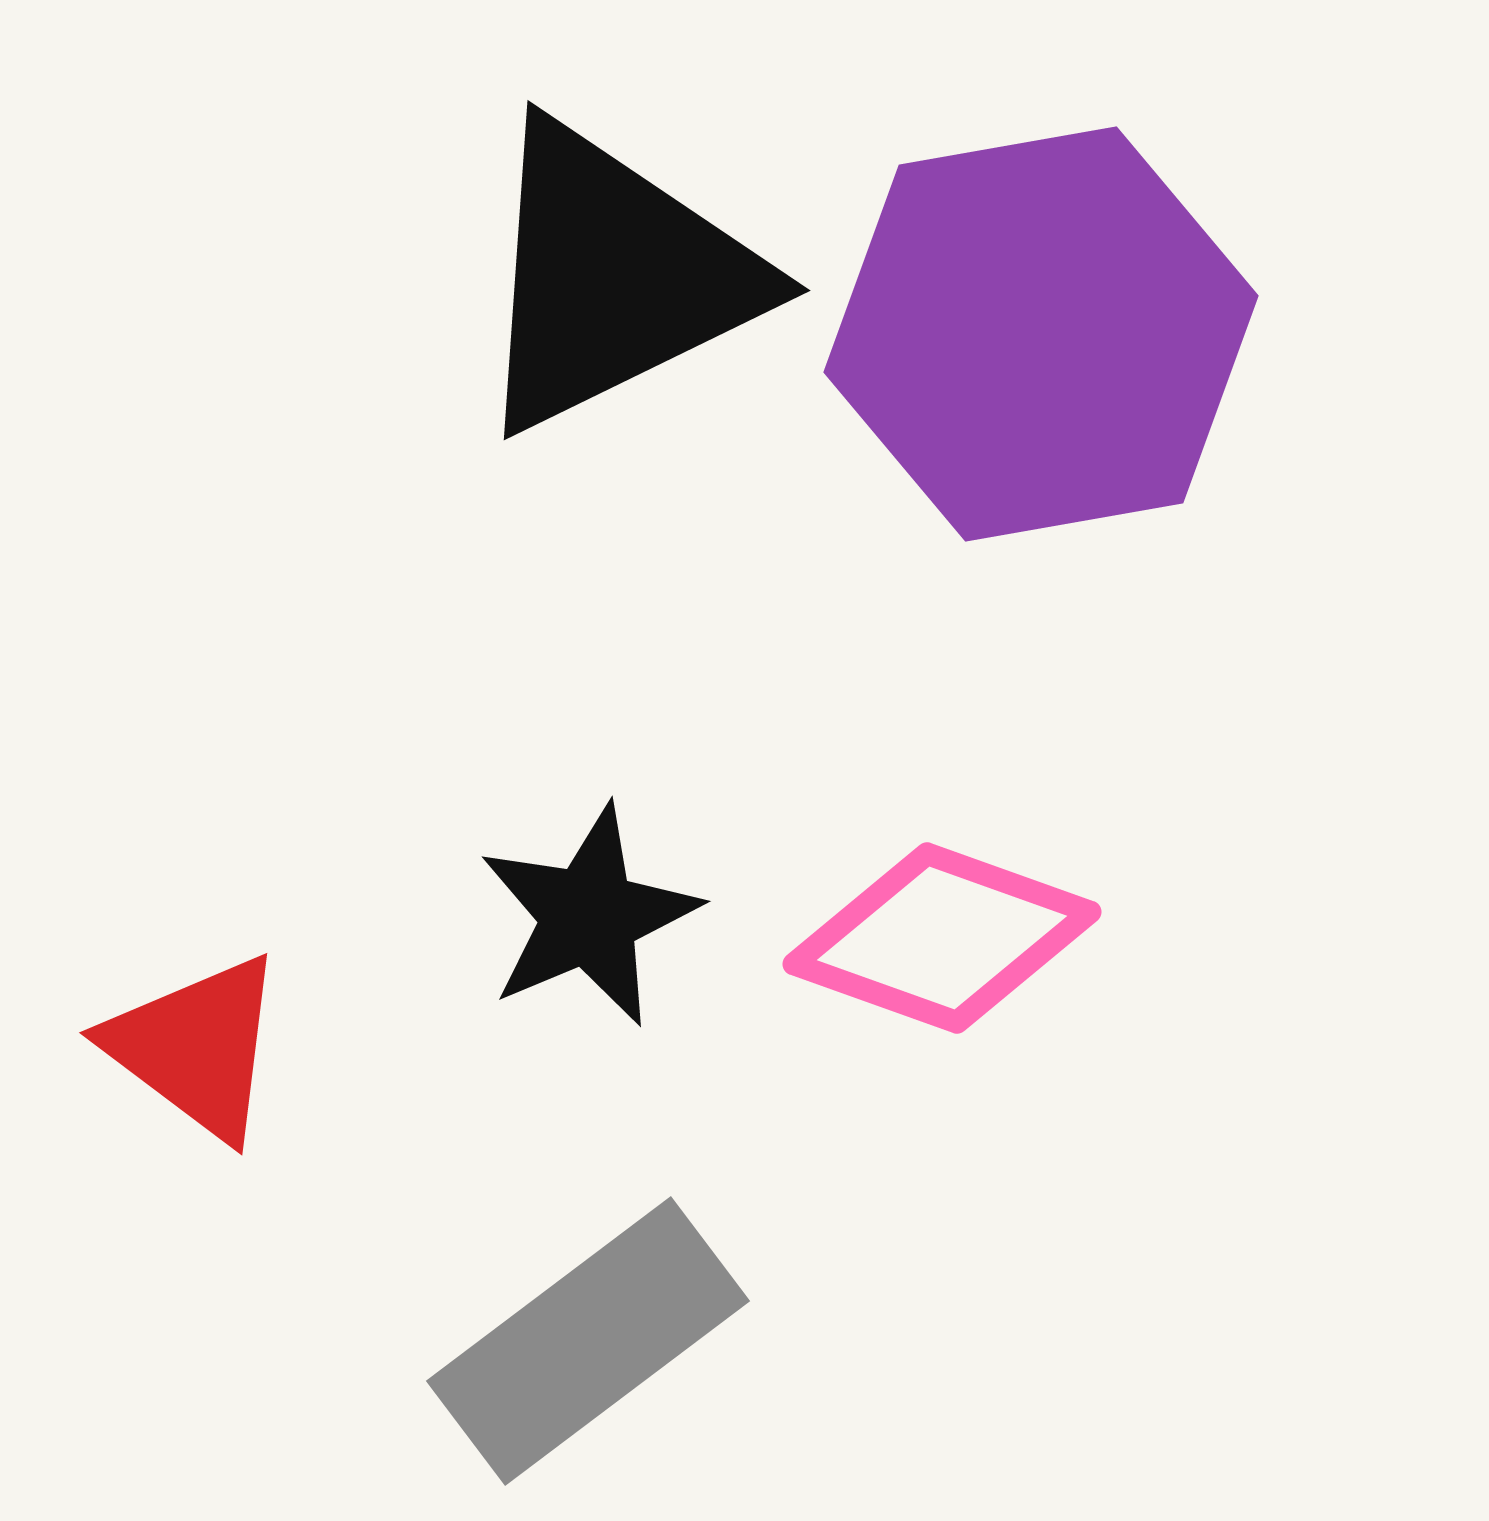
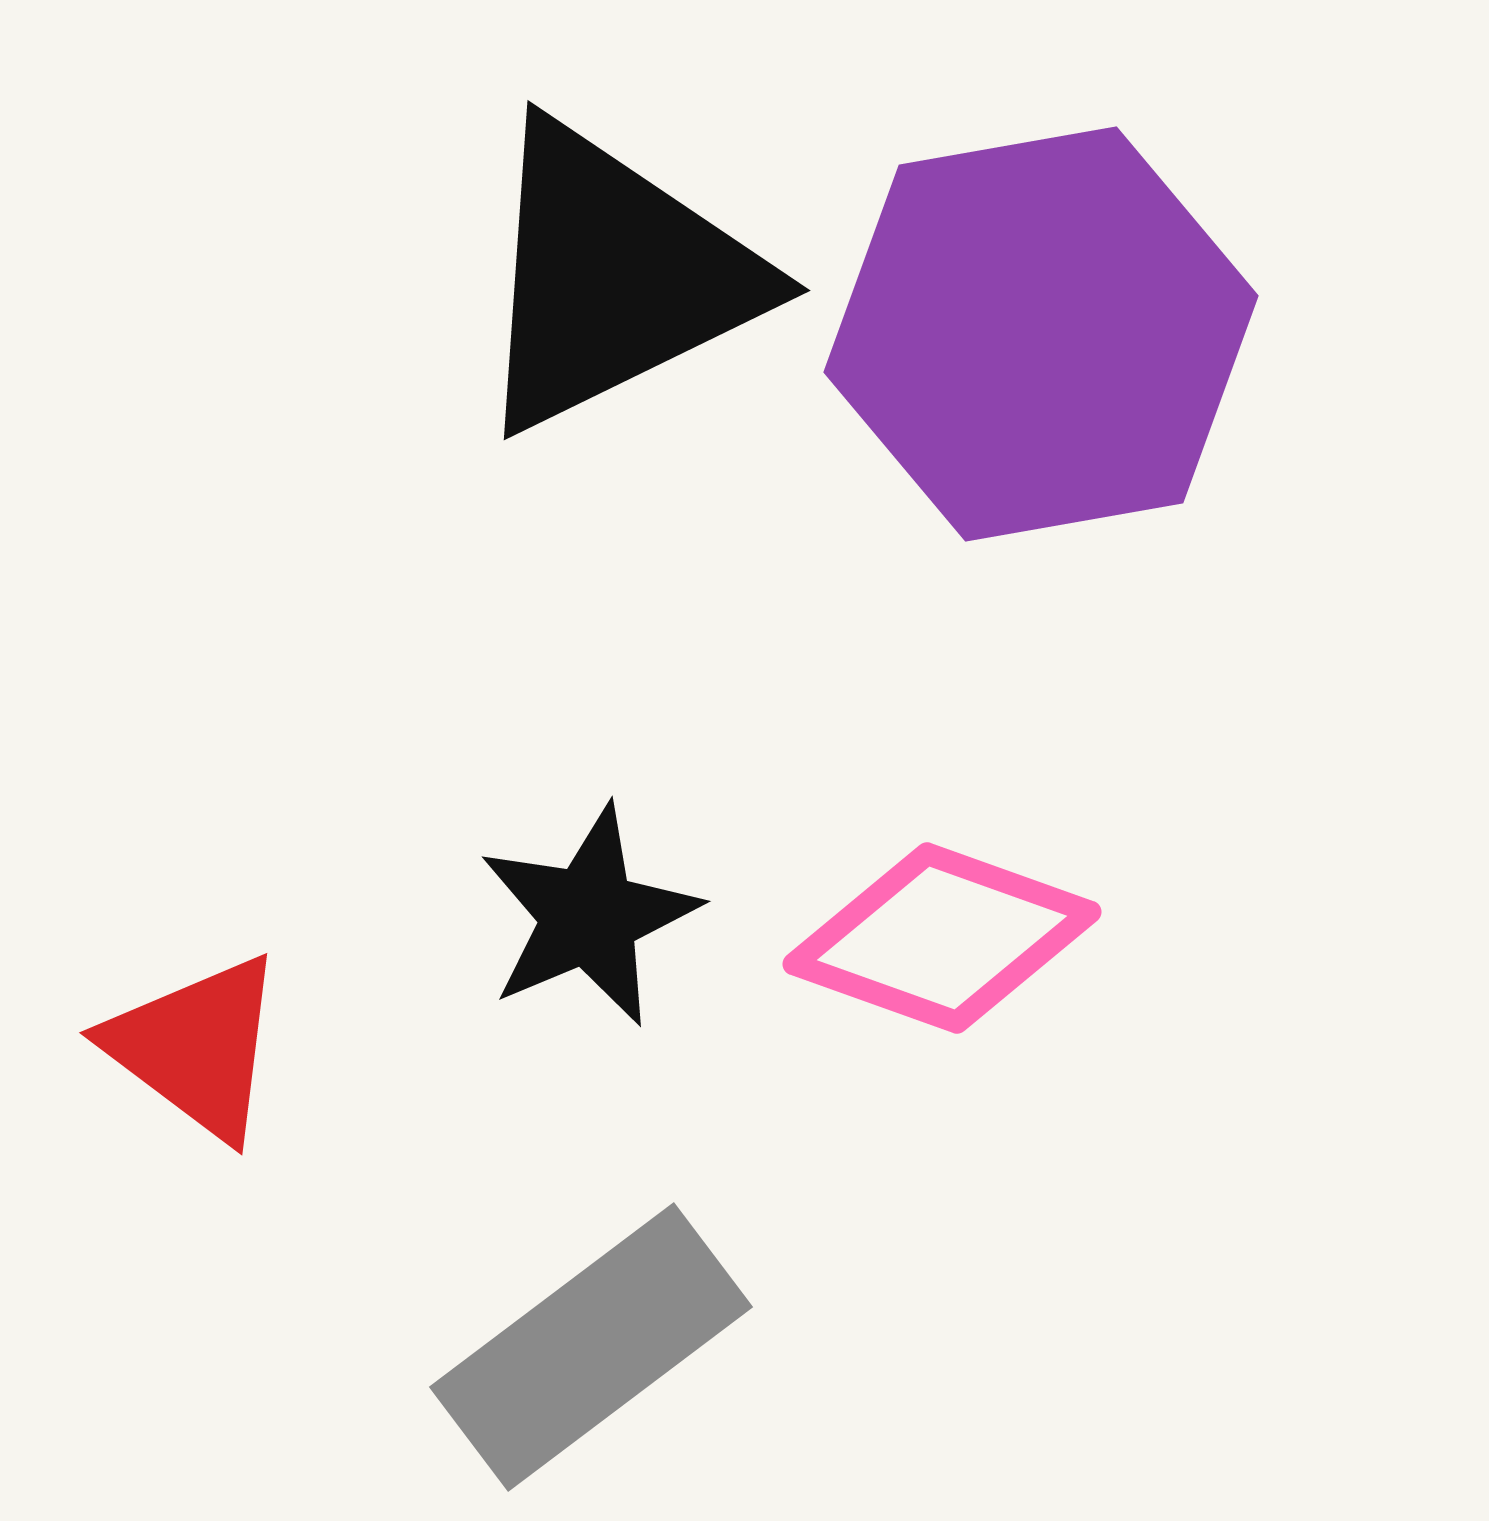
gray rectangle: moved 3 px right, 6 px down
